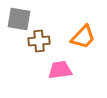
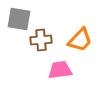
orange trapezoid: moved 3 px left, 3 px down
brown cross: moved 2 px right, 1 px up
